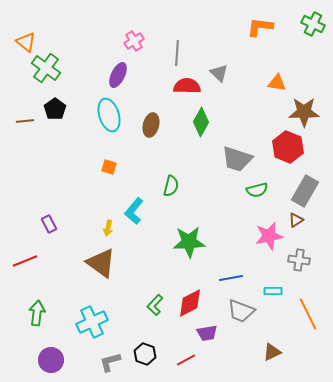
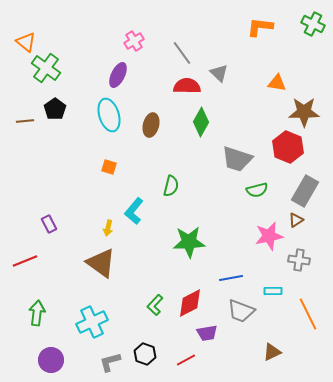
gray line at (177, 53): moved 5 px right; rotated 40 degrees counterclockwise
